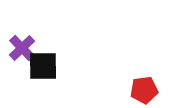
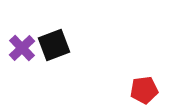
black square: moved 11 px right, 21 px up; rotated 20 degrees counterclockwise
